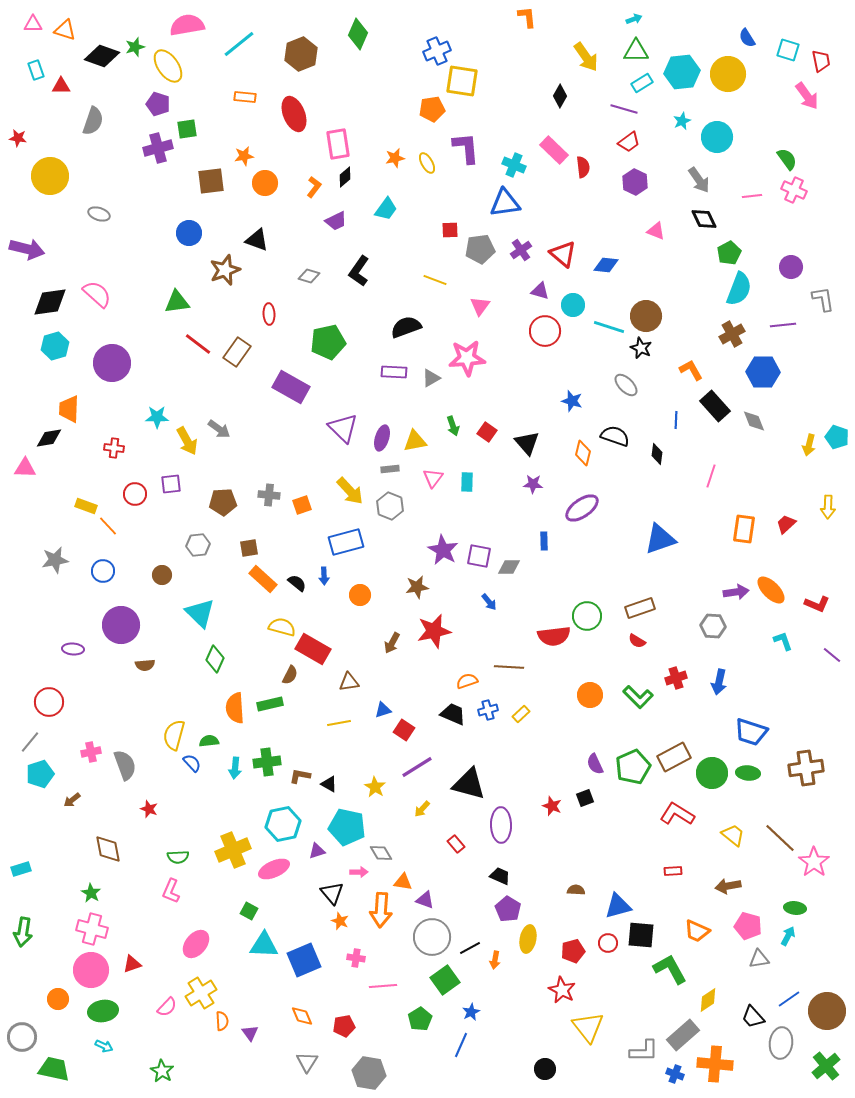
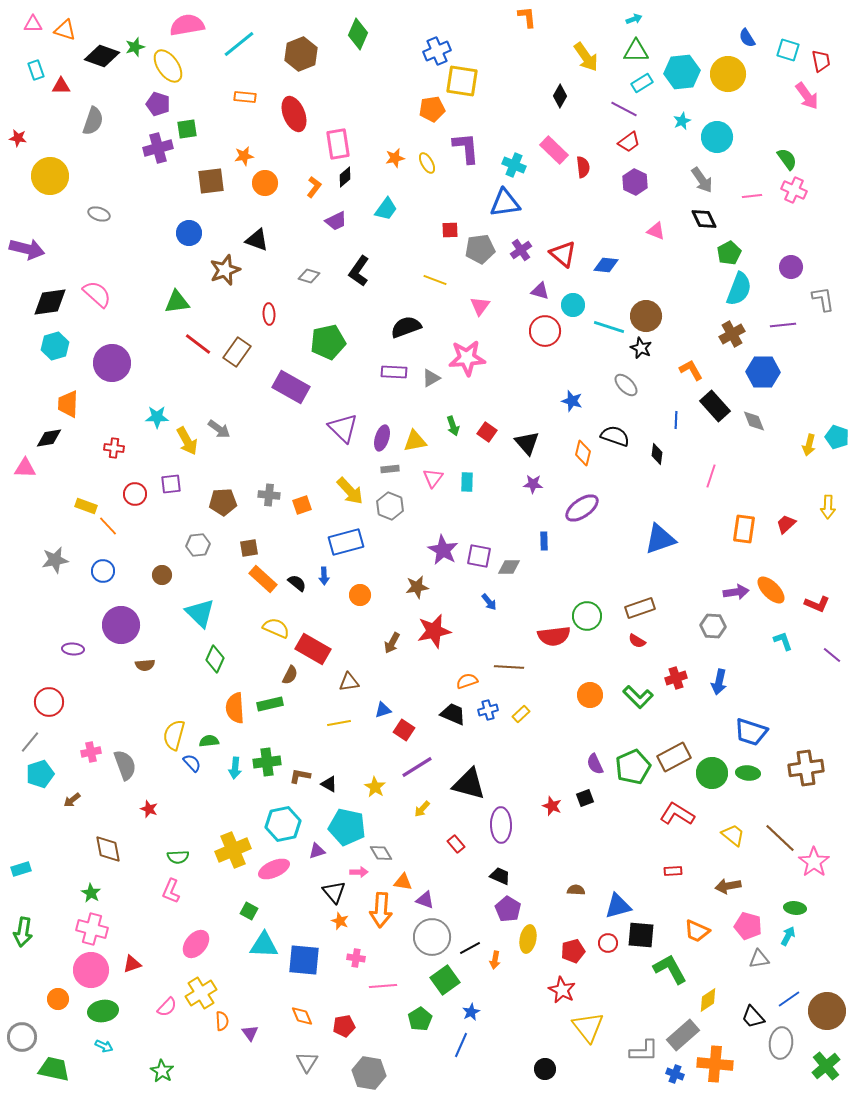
purple line at (624, 109): rotated 12 degrees clockwise
gray arrow at (699, 180): moved 3 px right
orange trapezoid at (69, 409): moved 1 px left, 5 px up
yellow semicircle at (282, 627): moved 6 px left, 1 px down; rotated 8 degrees clockwise
black triangle at (332, 893): moved 2 px right, 1 px up
blue square at (304, 960): rotated 28 degrees clockwise
